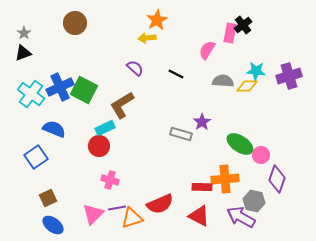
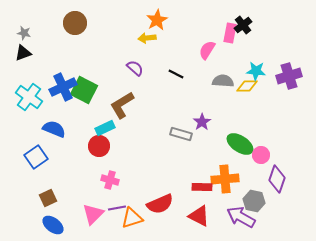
gray star: rotated 24 degrees counterclockwise
blue cross: moved 3 px right
cyan cross: moved 2 px left, 3 px down
